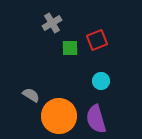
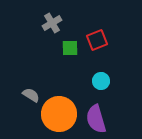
orange circle: moved 2 px up
